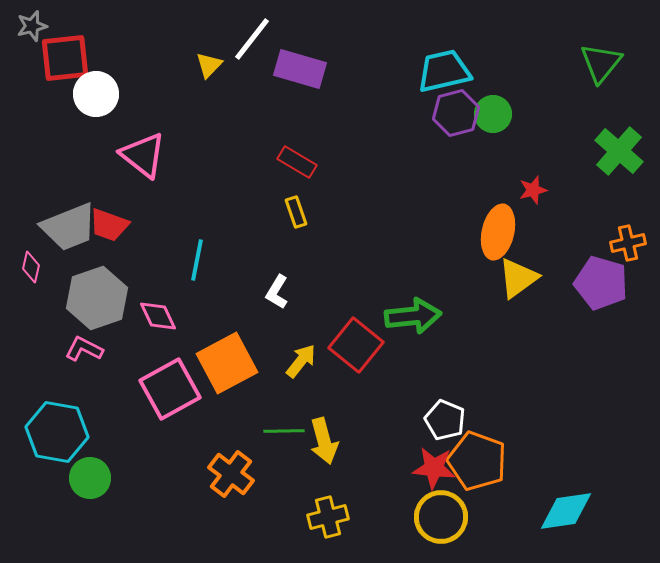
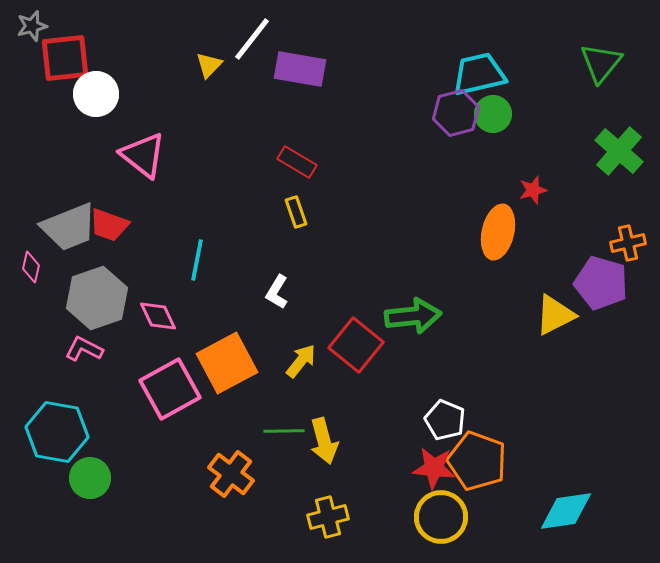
purple rectangle at (300, 69): rotated 6 degrees counterclockwise
cyan trapezoid at (444, 71): moved 35 px right, 3 px down
yellow triangle at (518, 278): moved 37 px right, 37 px down; rotated 9 degrees clockwise
